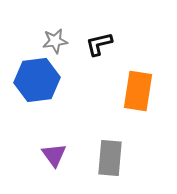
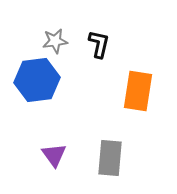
black L-shape: rotated 116 degrees clockwise
